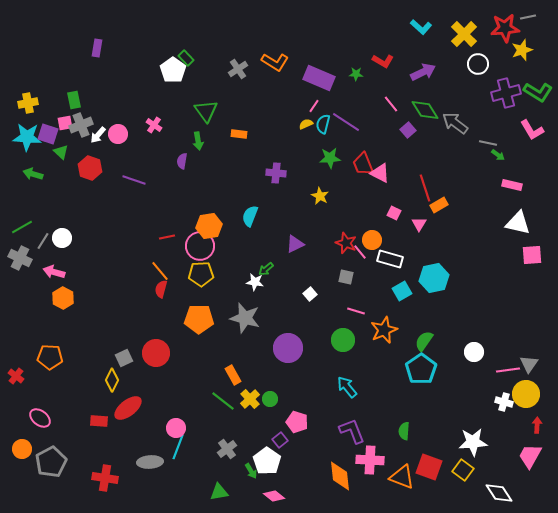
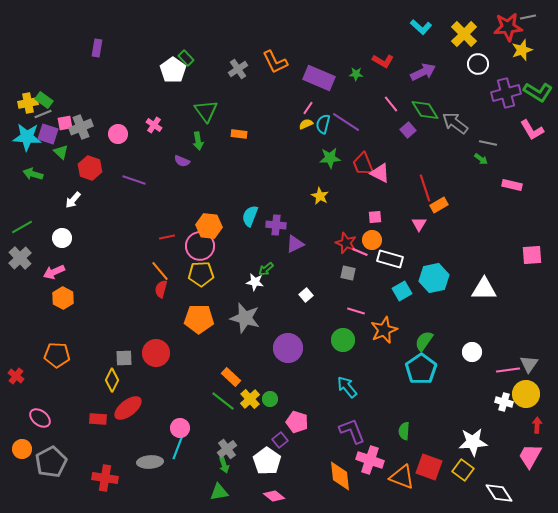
red star at (505, 28): moved 3 px right, 1 px up
orange L-shape at (275, 62): rotated 32 degrees clockwise
green rectangle at (74, 100): moved 30 px left; rotated 42 degrees counterclockwise
pink line at (314, 106): moved 6 px left, 2 px down
gray cross at (81, 125): moved 2 px down
white arrow at (98, 135): moved 25 px left, 65 px down
green arrow at (498, 155): moved 17 px left, 4 px down
purple semicircle at (182, 161): rotated 77 degrees counterclockwise
purple cross at (276, 173): moved 52 px down
pink square at (394, 213): moved 19 px left, 4 px down; rotated 32 degrees counterclockwise
white triangle at (518, 223): moved 34 px left, 66 px down; rotated 12 degrees counterclockwise
orange hexagon at (209, 226): rotated 15 degrees clockwise
gray line at (43, 241): moved 127 px up; rotated 36 degrees clockwise
pink line at (360, 252): rotated 28 degrees counterclockwise
gray cross at (20, 258): rotated 20 degrees clockwise
pink arrow at (54, 272): rotated 40 degrees counterclockwise
gray square at (346, 277): moved 2 px right, 4 px up
white square at (310, 294): moved 4 px left, 1 px down
white circle at (474, 352): moved 2 px left
orange pentagon at (50, 357): moved 7 px right, 2 px up
gray square at (124, 358): rotated 24 degrees clockwise
orange rectangle at (233, 375): moved 2 px left, 2 px down; rotated 18 degrees counterclockwise
red rectangle at (99, 421): moved 1 px left, 2 px up
pink circle at (176, 428): moved 4 px right
pink cross at (370, 460): rotated 16 degrees clockwise
green arrow at (251, 471): moved 27 px left, 6 px up; rotated 14 degrees clockwise
